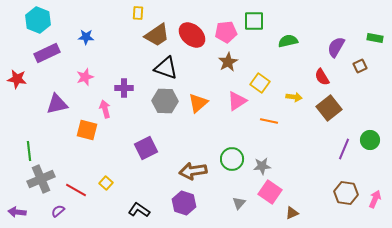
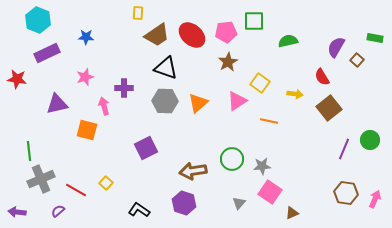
brown square at (360, 66): moved 3 px left, 6 px up; rotated 24 degrees counterclockwise
yellow arrow at (294, 97): moved 1 px right, 3 px up
pink arrow at (105, 109): moved 1 px left, 3 px up
